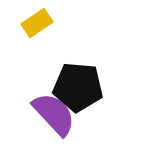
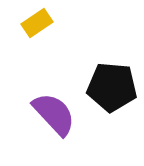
black pentagon: moved 34 px right
